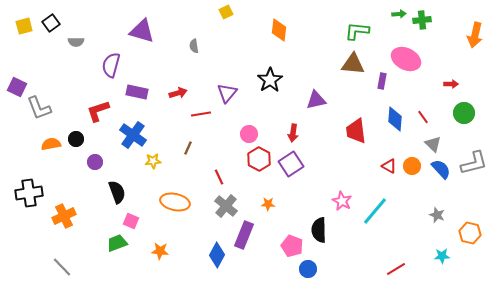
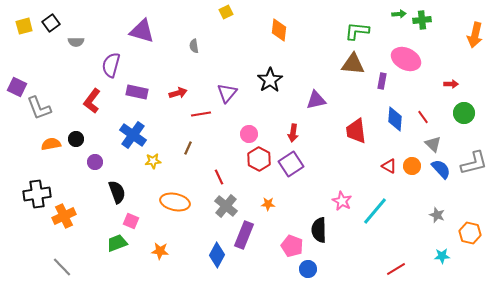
red L-shape at (98, 111): moved 6 px left, 10 px up; rotated 35 degrees counterclockwise
black cross at (29, 193): moved 8 px right, 1 px down
